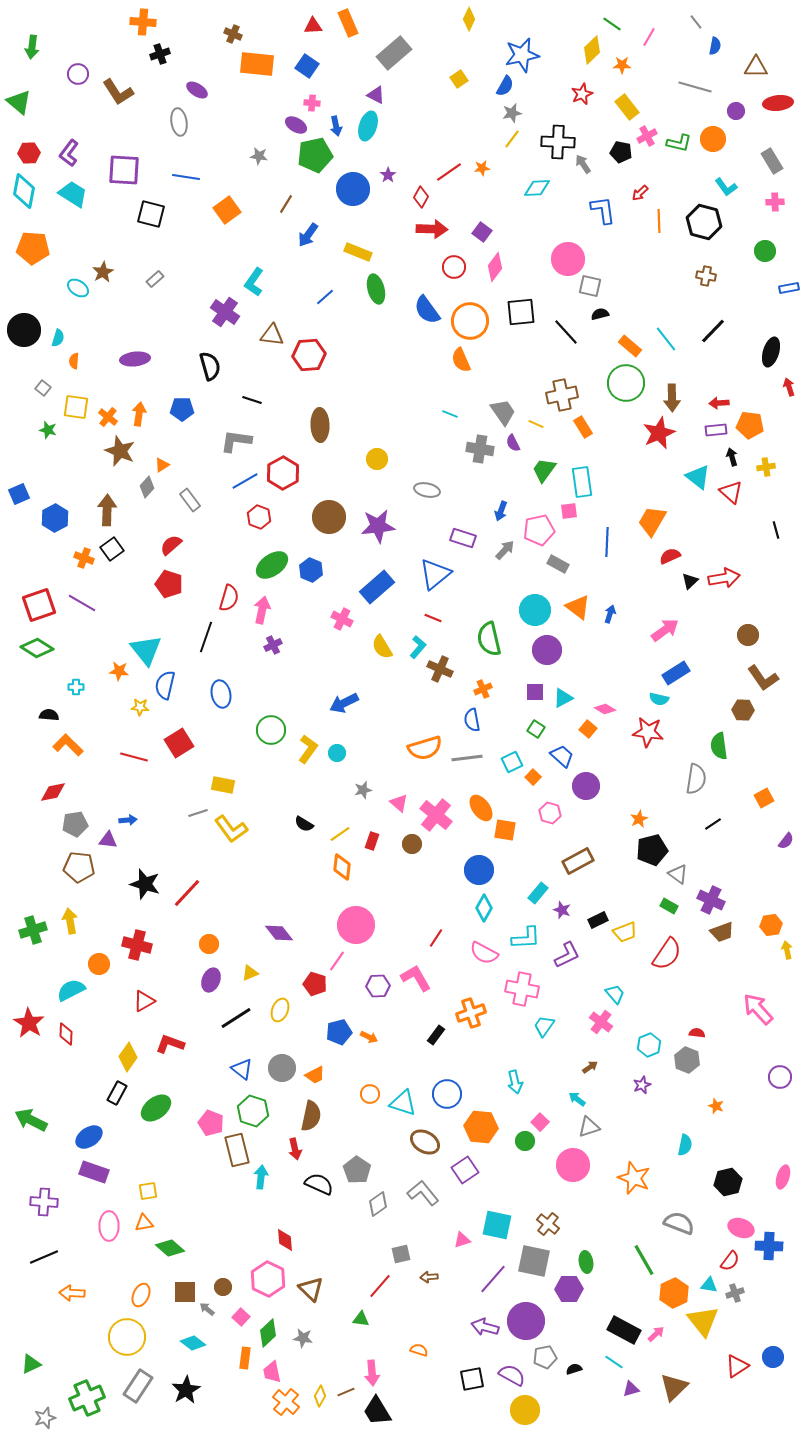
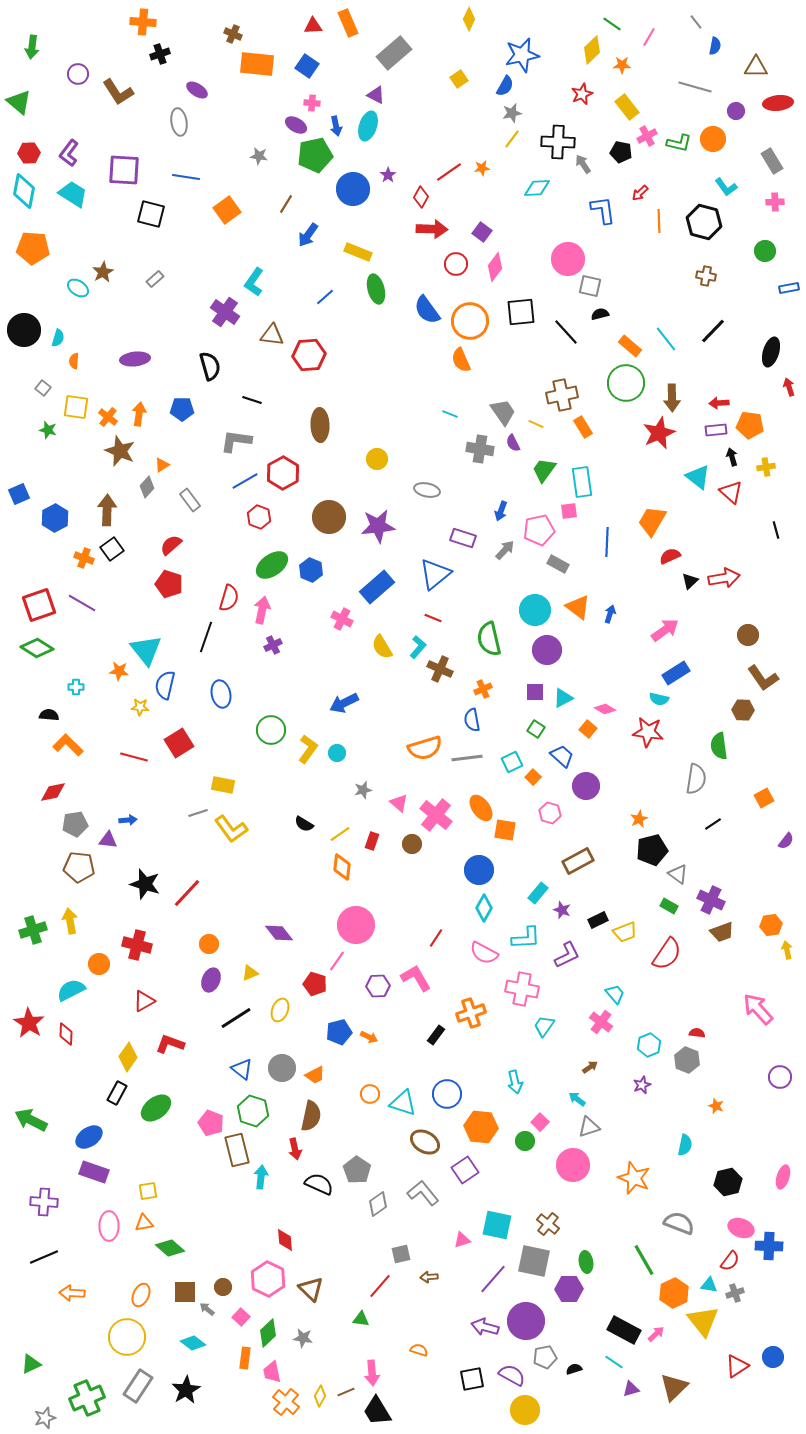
red circle at (454, 267): moved 2 px right, 3 px up
